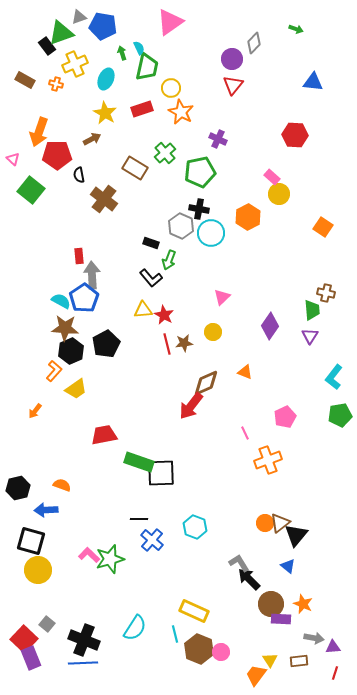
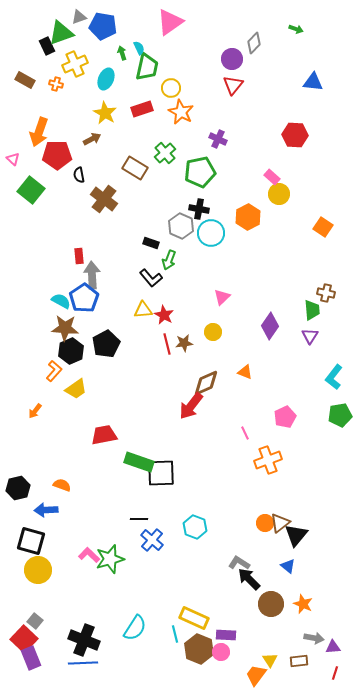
black rectangle at (47, 46): rotated 12 degrees clockwise
gray L-shape at (239, 563): rotated 25 degrees counterclockwise
yellow rectangle at (194, 611): moved 7 px down
purple rectangle at (281, 619): moved 55 px left, 16 px down
gray square at (47, 624): moved 12 px left, 3 px up
